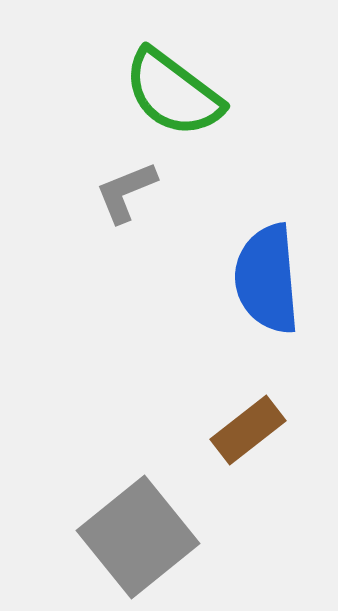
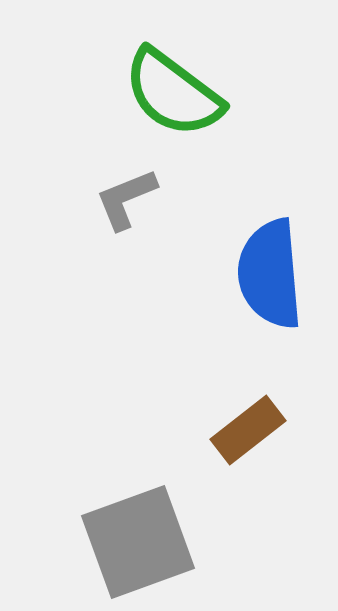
gray L-shape: moved 7 px down
blue semicircle: moved 3 px right, 5 px up
gray square: moved 5 px down; rotated 19 degrees clockwise
